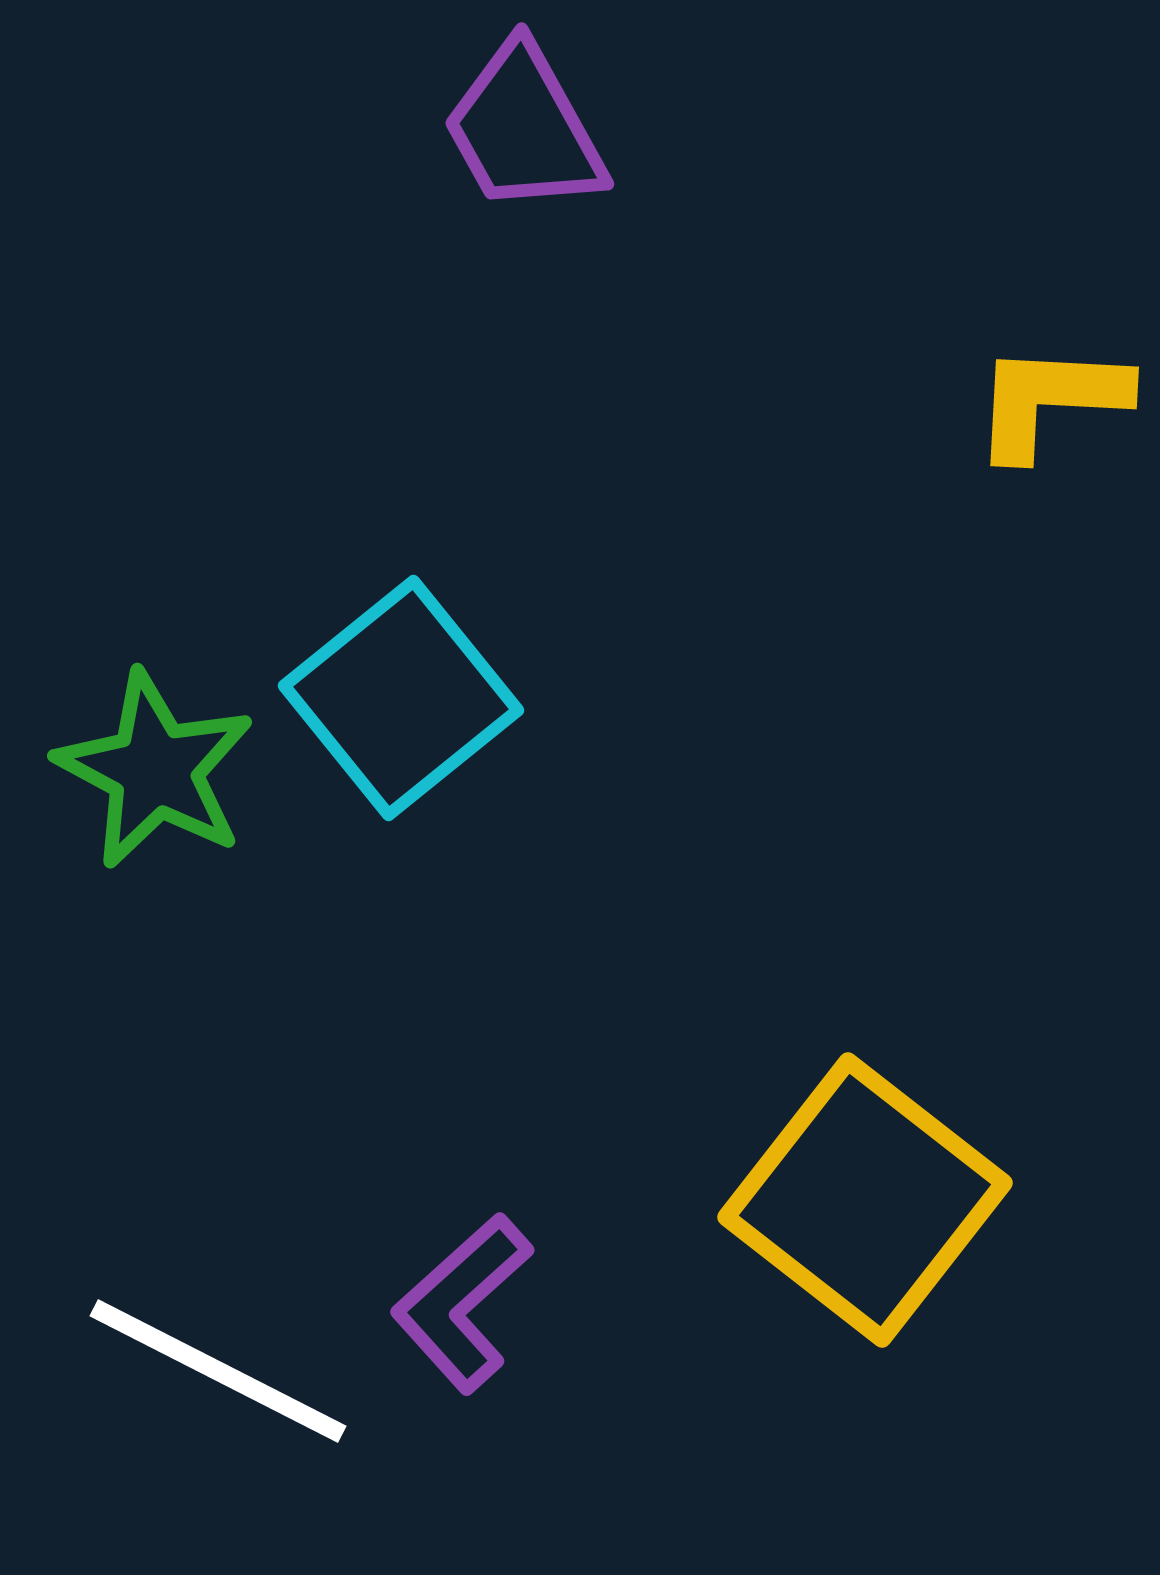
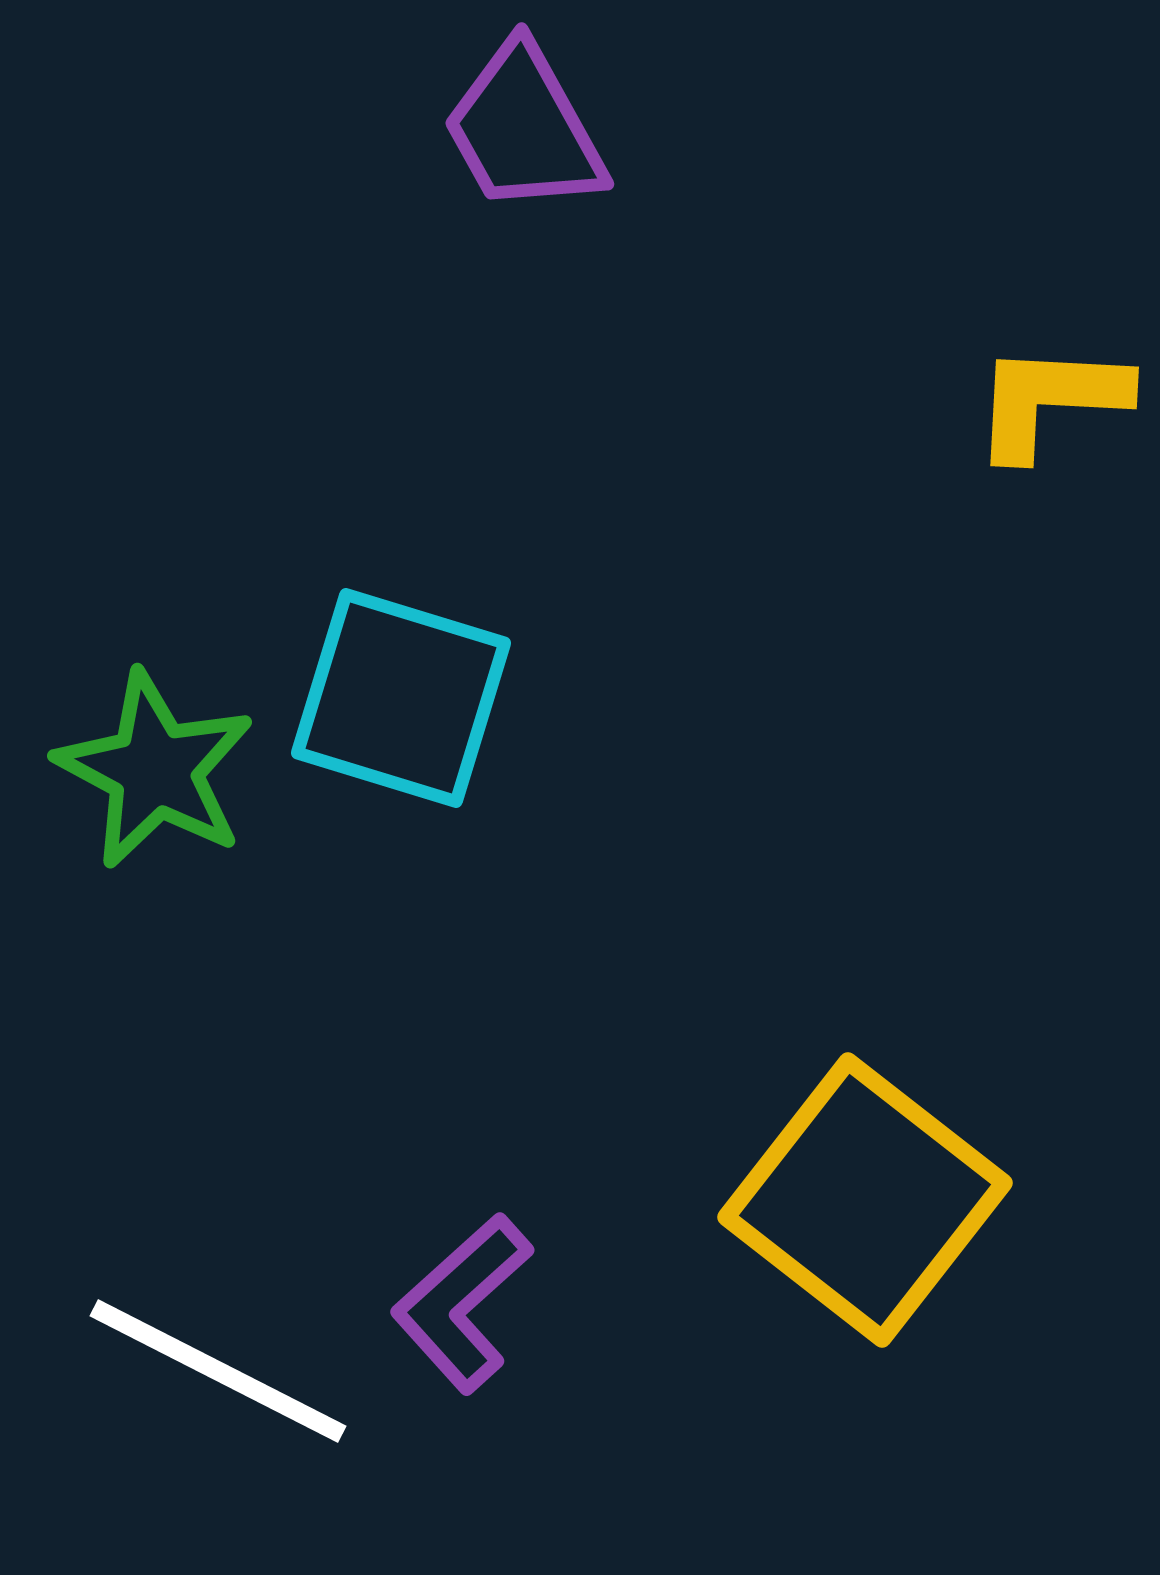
cyan square: rotated 34 degrees counterclockwise
